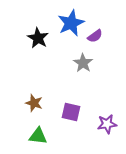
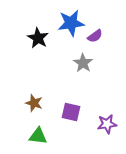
blue star: rotated 16 degrees clockwise
